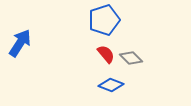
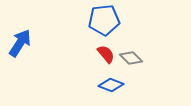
blue pentagon: rotated 12 degrees clockwise
